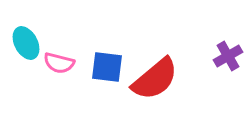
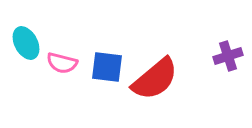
purple cross: rotated 12 degrees clockwise
pink semicircle: moved 3 px right
